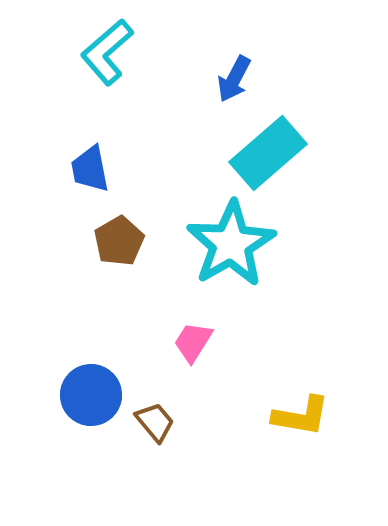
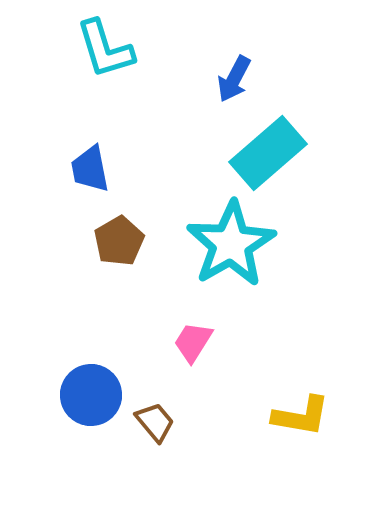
cyan L-shape: moved 2 px left, 3 px up; rotated 66 degrees counterclockwise
